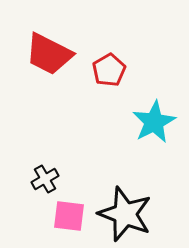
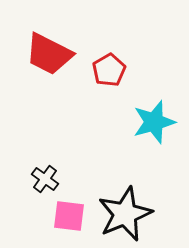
cyan star: rotated 12 degrees clockwise
black cross: rotated 24 degrees counterclockwise
black star: rotated 28 degrees clockwise
